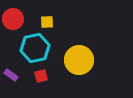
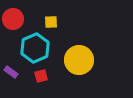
yellow square: moved 4 px right
cyan hexagon: rotated 12 degrees counterclockwise
purple rectangle: moved 3 px up
